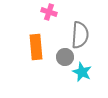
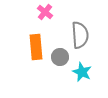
pink cross: moved 4 px left; rotated 21 degrees clockwise
gray semicircle: rotated 8 degrees counterclockwise
gray circle: moved 5 px left
